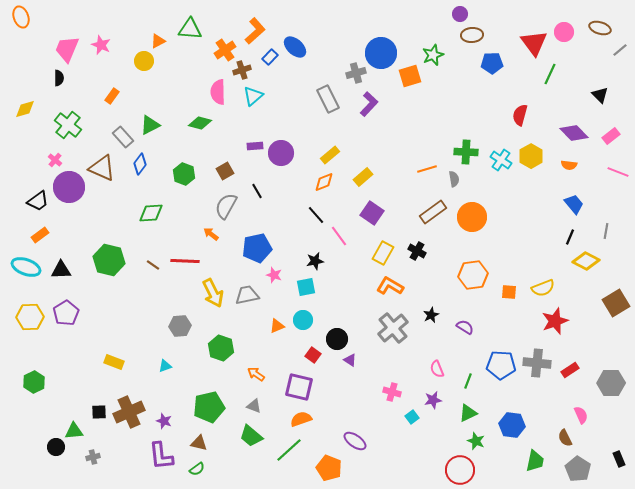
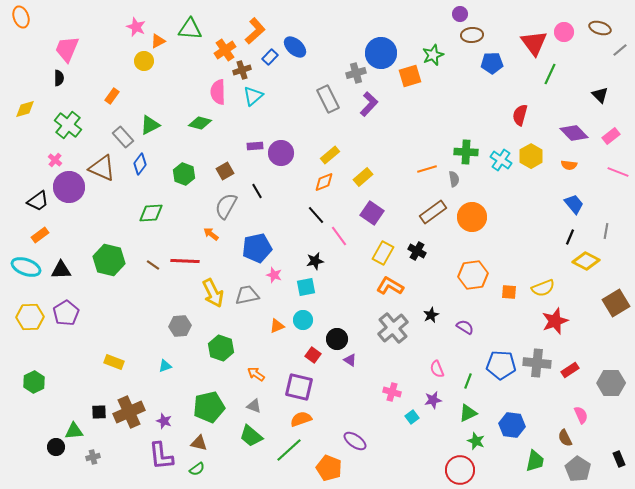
pink star at (101, 45): moved 35 px right, 18 px up
